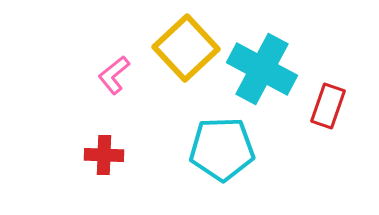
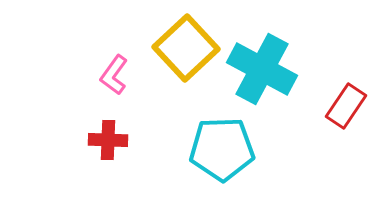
pink L-shape: rotated 15 degrees counterclockwise
red rectangle: moved 18 px right; rotated 15 degrees clockwise
red cross: moved 4 px right, 15 px up
